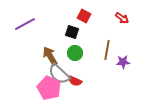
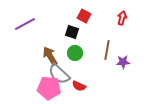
red arrow: rotated 112 degrees counterclockwise
red semicircle: moved 4 px right, 5 px down
pink pentagon: rotated 20 degrees counterclockwise
